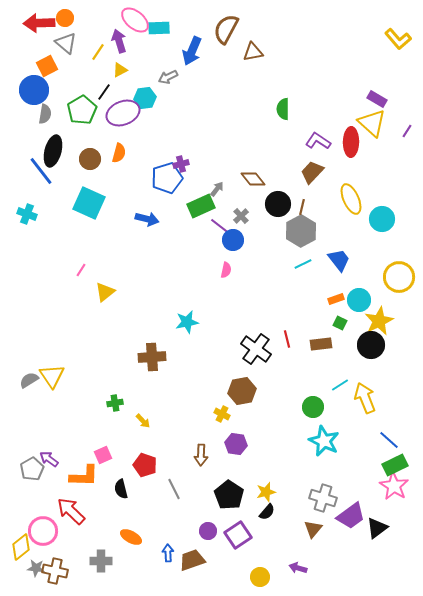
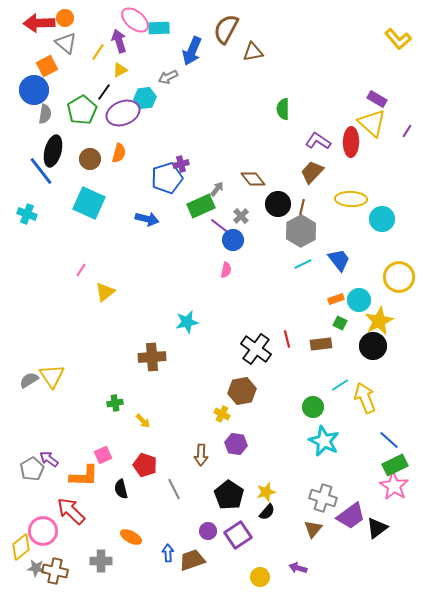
yellow ellipse at (351, 199): rotated 64 degrees counterclockwise
black circle at (371, 345): moved 2 px right, 1 px down
